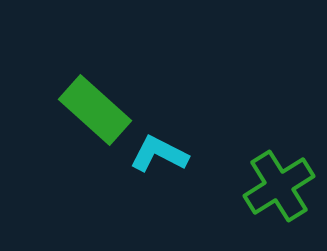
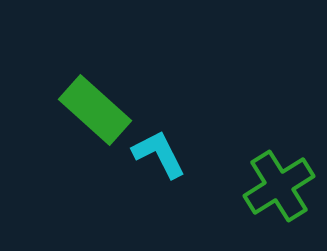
cyan L-shape: rotated 36 degrees clockwise
